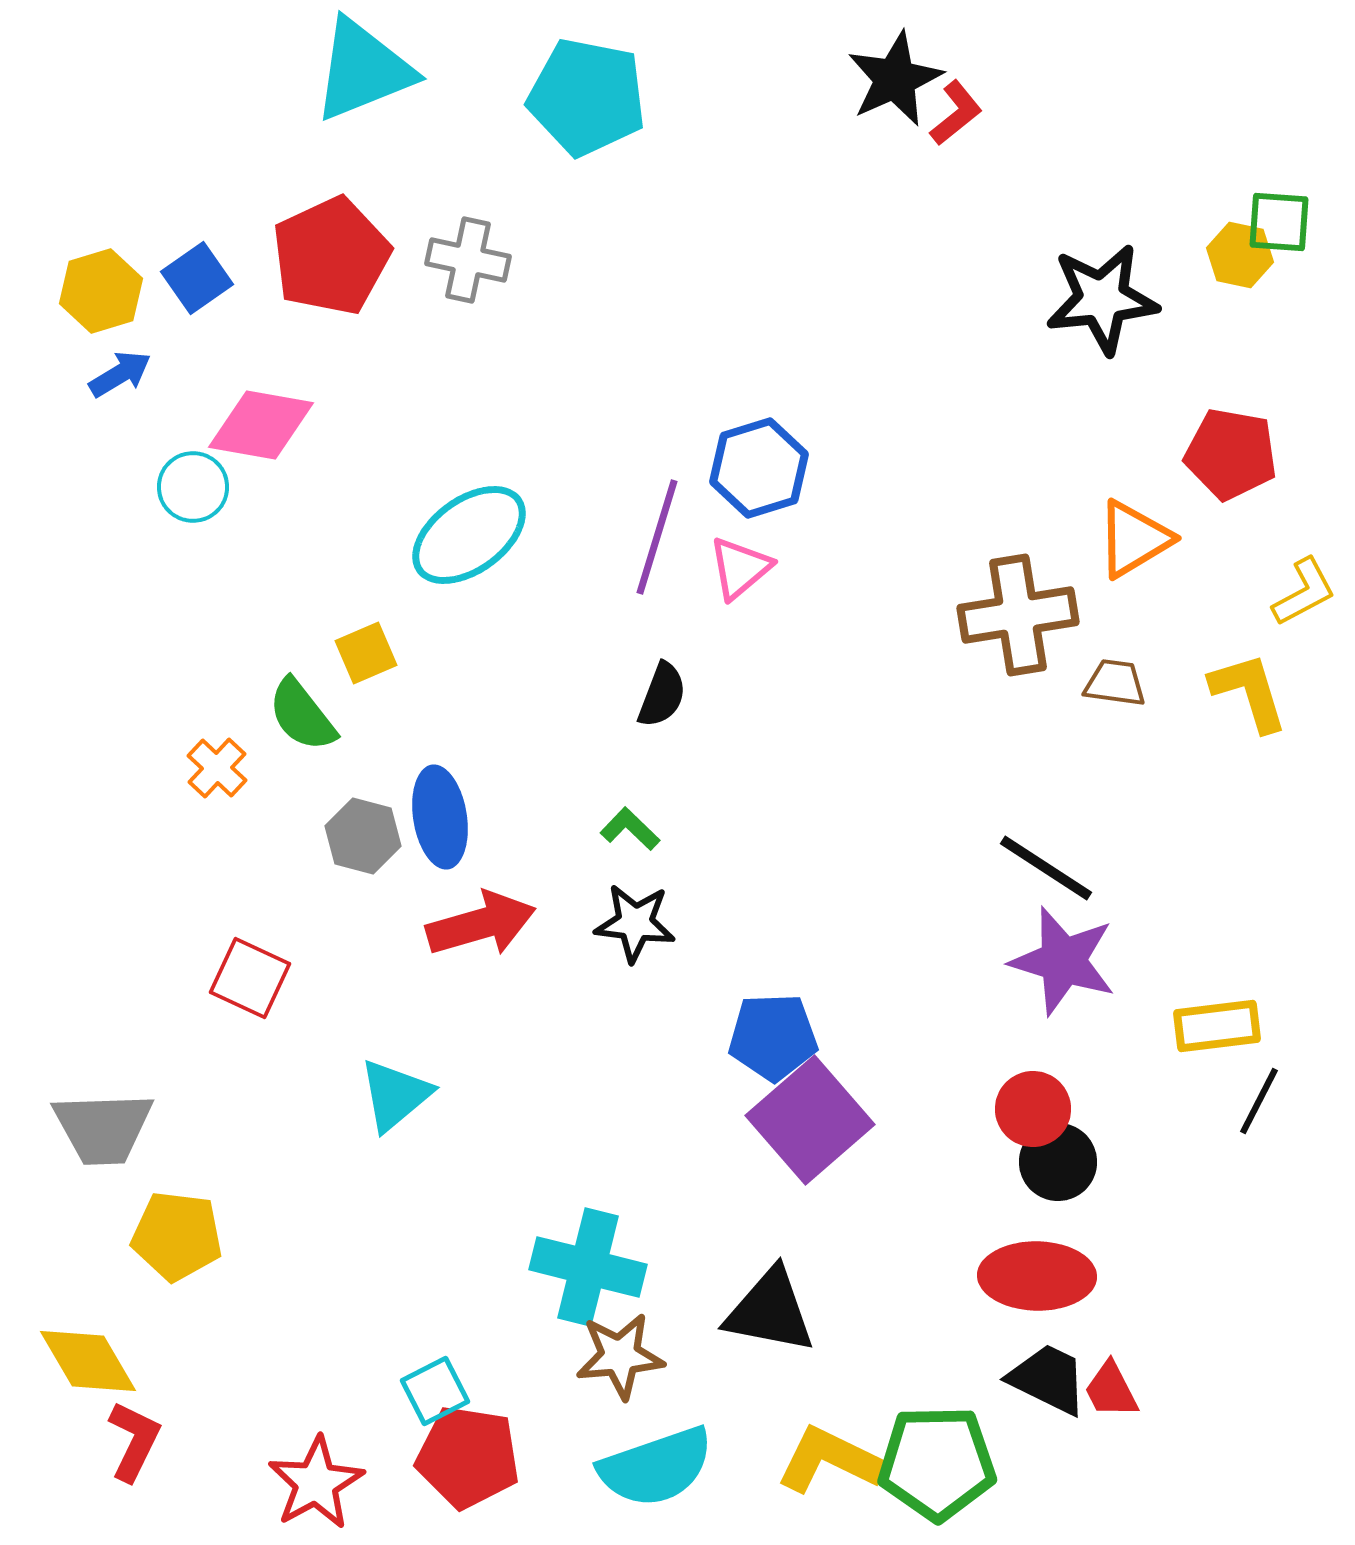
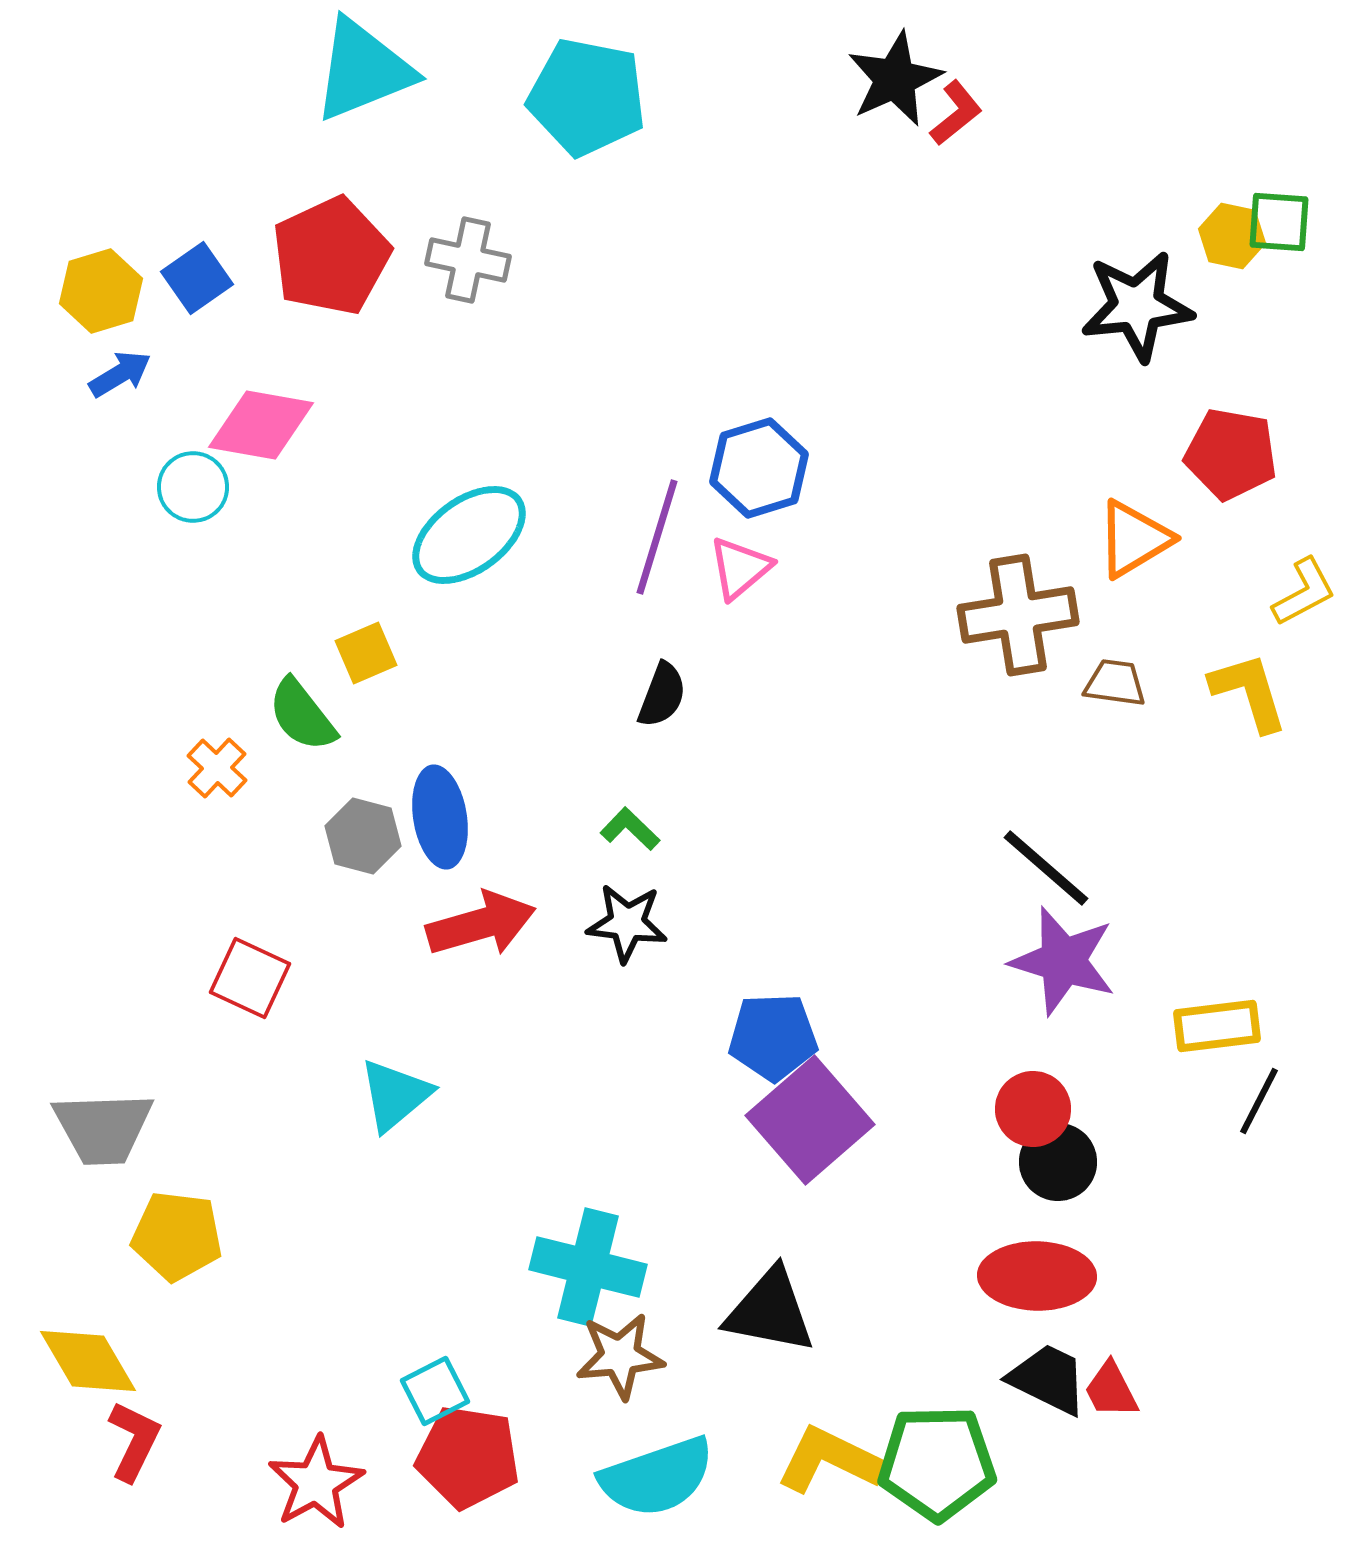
yellow hexagon at (1240, 255): moved 8 px left, 19 px up
black star at (1102, 299): moved 35 px right, 7 px down
black line at (1046, 868): rotated 8 degrees clockwise
black star at (635, 923): moved 8 px left
cyan semicircle at (656, 1467): moved 1 px right, 10 px down
